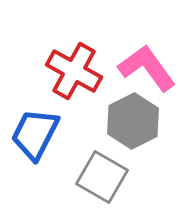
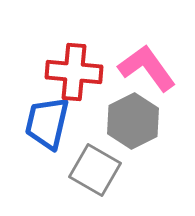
red cross: moved 1 px down; rotated 24 degrees counterclockwise
blue trapezoid: moved 12 px right, 11 px up; rotated 14 degrees counterclockwise
gray square: moved 7 px left, 7 px up
